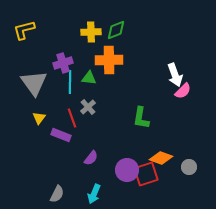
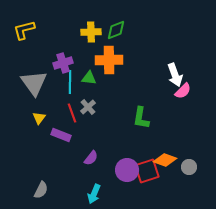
red line: moved 5 px up
orange diamond: moved 4 px right, 2 px down
red square: moved 1 px right, 3 px up
gray semicircle: moved 16 px left, 4 px up
